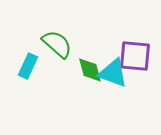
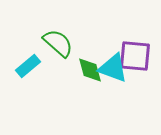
green semicircle: moved 1 px right, 1 px up
cyan rectangle: rotated 25 degrees clockwise
cyan triangle: moved 5 px up
